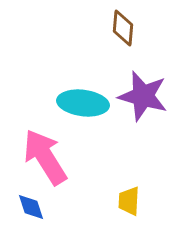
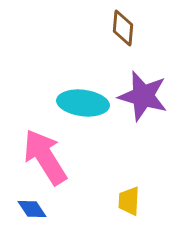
blue diamond: moved 1 px right, 2 px down; rotated 16 degrees counterclockwise
